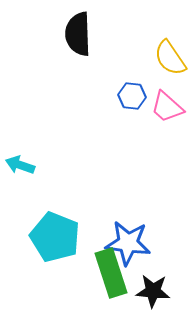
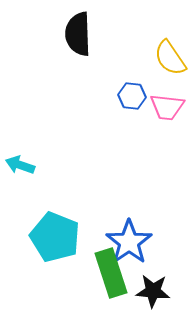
pink trapezoid: rotated 36 degrees counterclockwise
blue star: moved 1 px right, 1 px up; rotated 30 degrees clockwise
